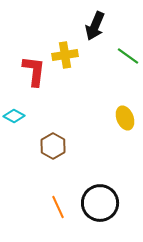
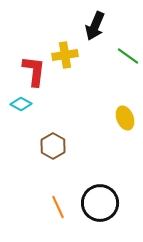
cyan diamond: moved 7 px right, 12 px up
